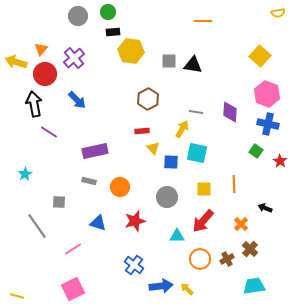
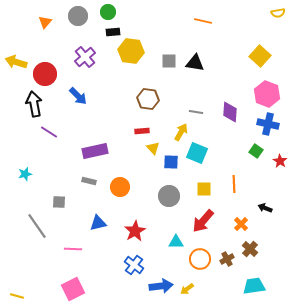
orange line at (203, 21): rotated 12 degrees clockwise
orange triangle at (41, 49): moved 4 px right, 27 px up
purple cross at (74, 58): moved 11 px right, 1 px up
black triangle at (193, 65): moved 2 px right, 2 px up
brown hexagon at (148, 99): rotated 25 degrees counterclockwise
blue arrow at (77, 100): moved 1 px right, 4 px up
yellow arrow at (182, 129): moved 1 px left, 3 px down
cyan square at (197, 153): rotated 10 degrees clockwise
cyan star at (25, 174): rotated 16 degrees clockwise
gray circle at (167, 197): moved 2 px right, 1 px up
red star at (135, 221): moved 10 px down; rotated 15 degrees counterclockwise
blue triangle at (98, 223): rotated 30 degrees counterclockwise
cyan triangle at (177, 236): moved 1 px left, 6 px down
pink line at (73, 249): rotated 36 degrees clockwise
yellow arrow at (187, 289): rotated 80 degrees counterclockwise
